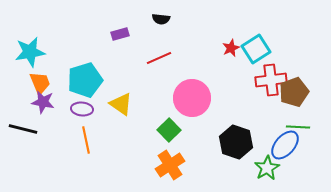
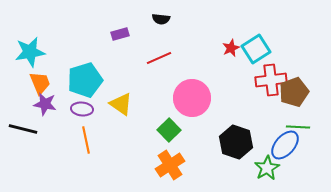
purple star: moved 2 px right, 2 px down
